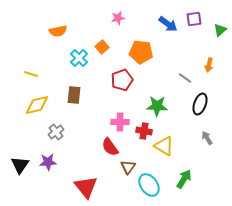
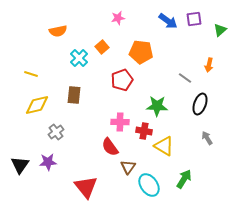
blue arrow: moved 3 px up
